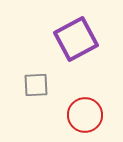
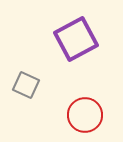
gray square: moved 10 px left; rotated 28 degrees clockwise
